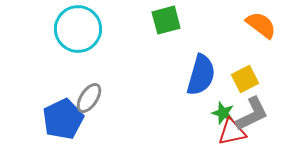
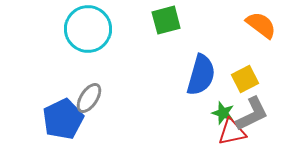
cyan circle: moved 10 px right
